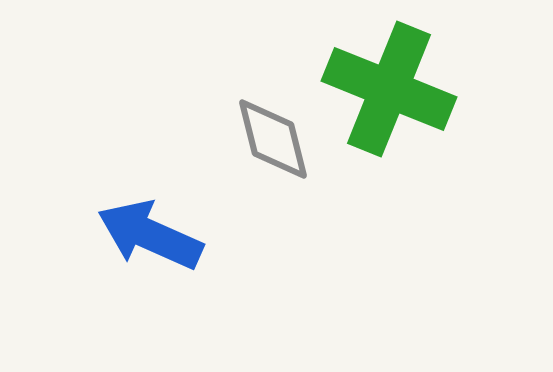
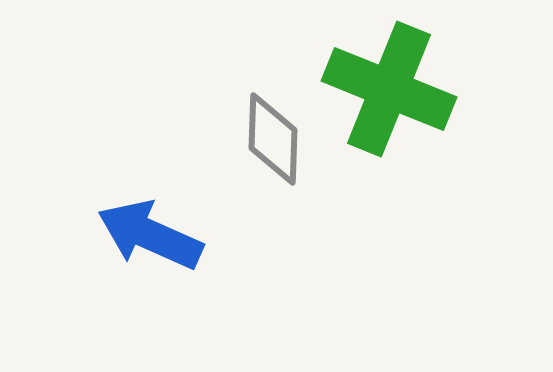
gray diamond: rotated 16 degrees clockwise
